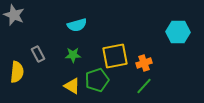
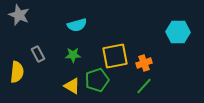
gray star: moved 5 px right
